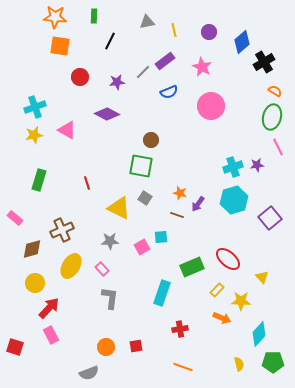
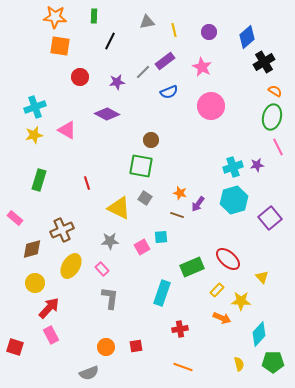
blue diamond at (242, 42): moved 5 px right, 5 px up
